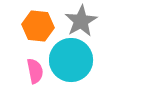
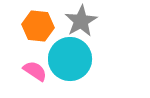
cyan circle: moved 1 px left, 1 px up
pink semicircle: rotated 45 degrees counterclockwise
